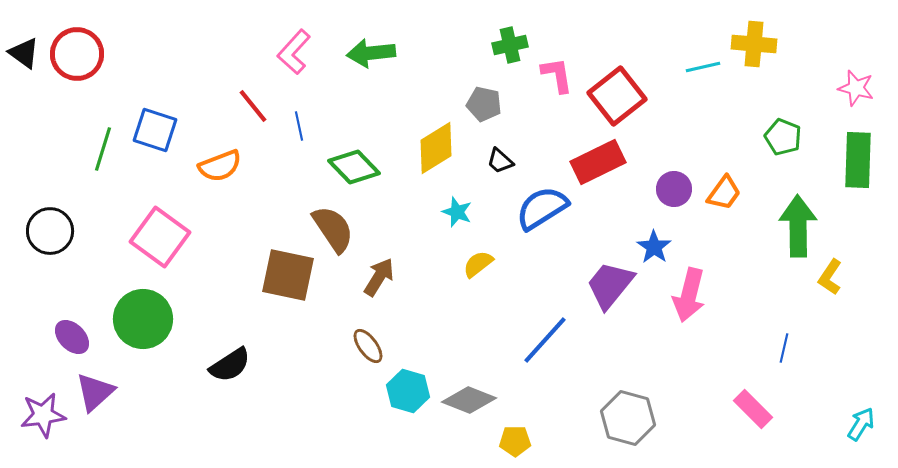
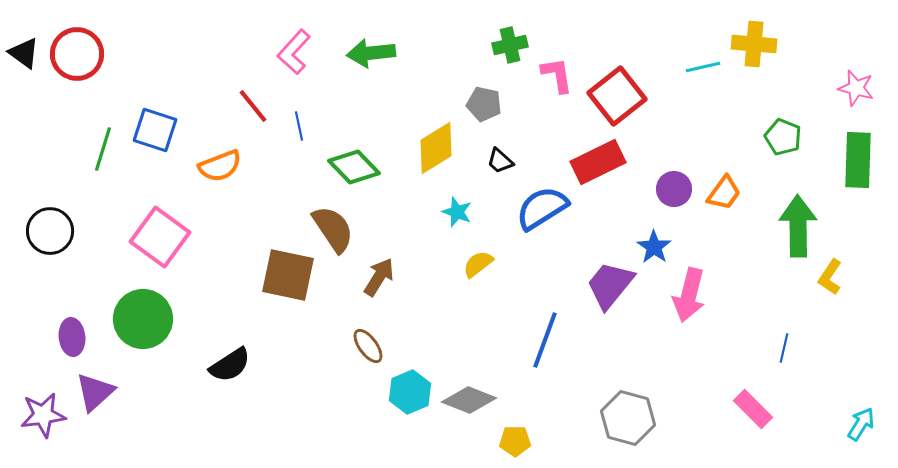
purple ellipse at (72, 337): rotated 39 degrees clockwise
blue line at (545, 340): rotated 22 degrees counterclockwise
cyan hexagon at (408, 391): moved 2 px right, 1 px down; rotated 21 degrees clockwise
